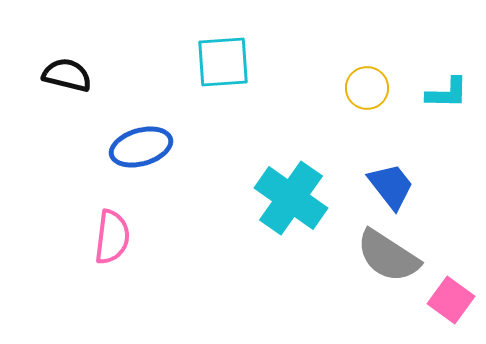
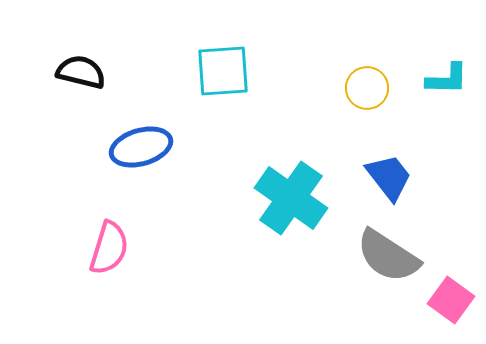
cyan square: moved 9 px down
black semicircle: moved 14 px right, 3 px up
cyan L-shape: moved 14 px up
blue trapezoid: moved 2 px left, 9 px up
pink semicircle: moved 3 px left, 11 px down; rotated 10 degrees clockwise
